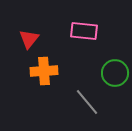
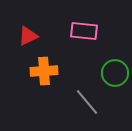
red triangle: moved 1 px left, 3 px up; rotated 25 degrees clockwise
